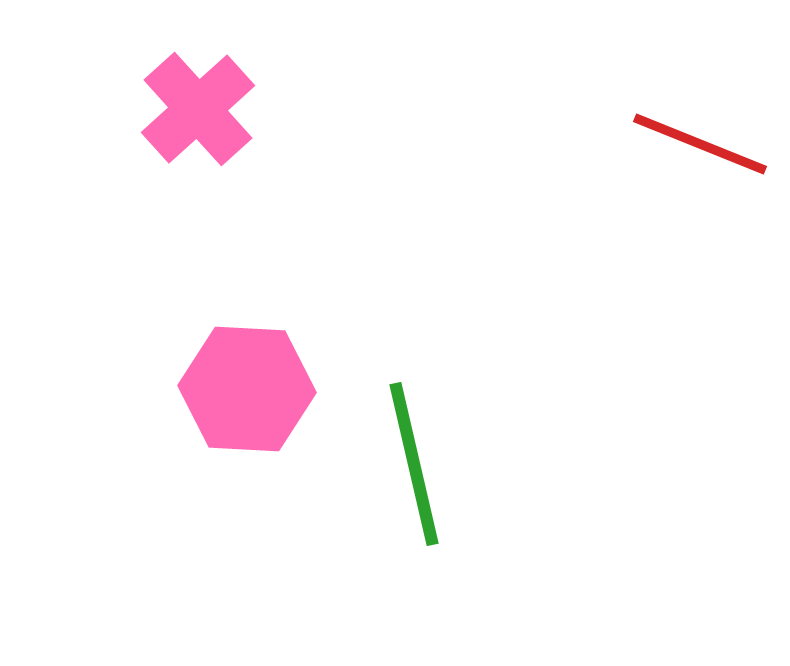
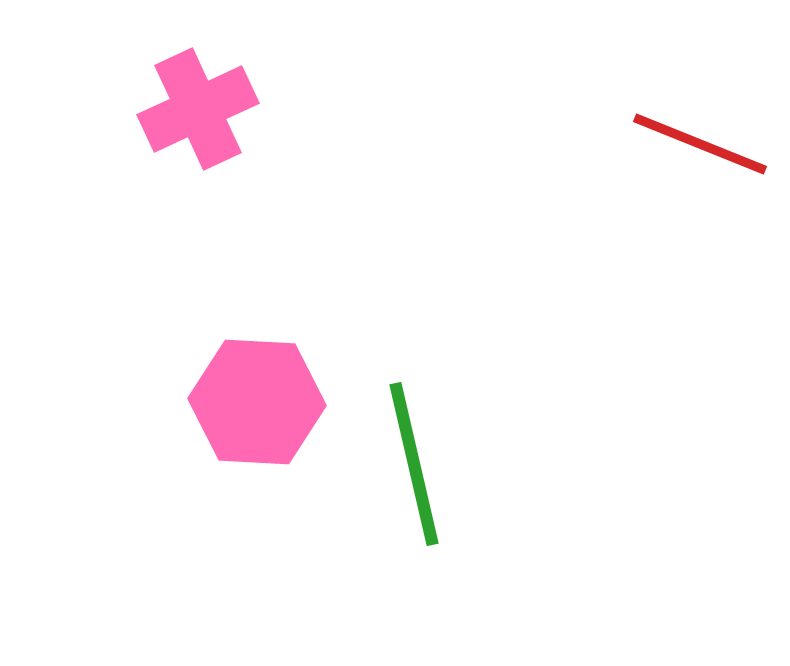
pink cross: rotated 17 degrees clockwise
pink hexagon: moved 10 px right, 13 px down
